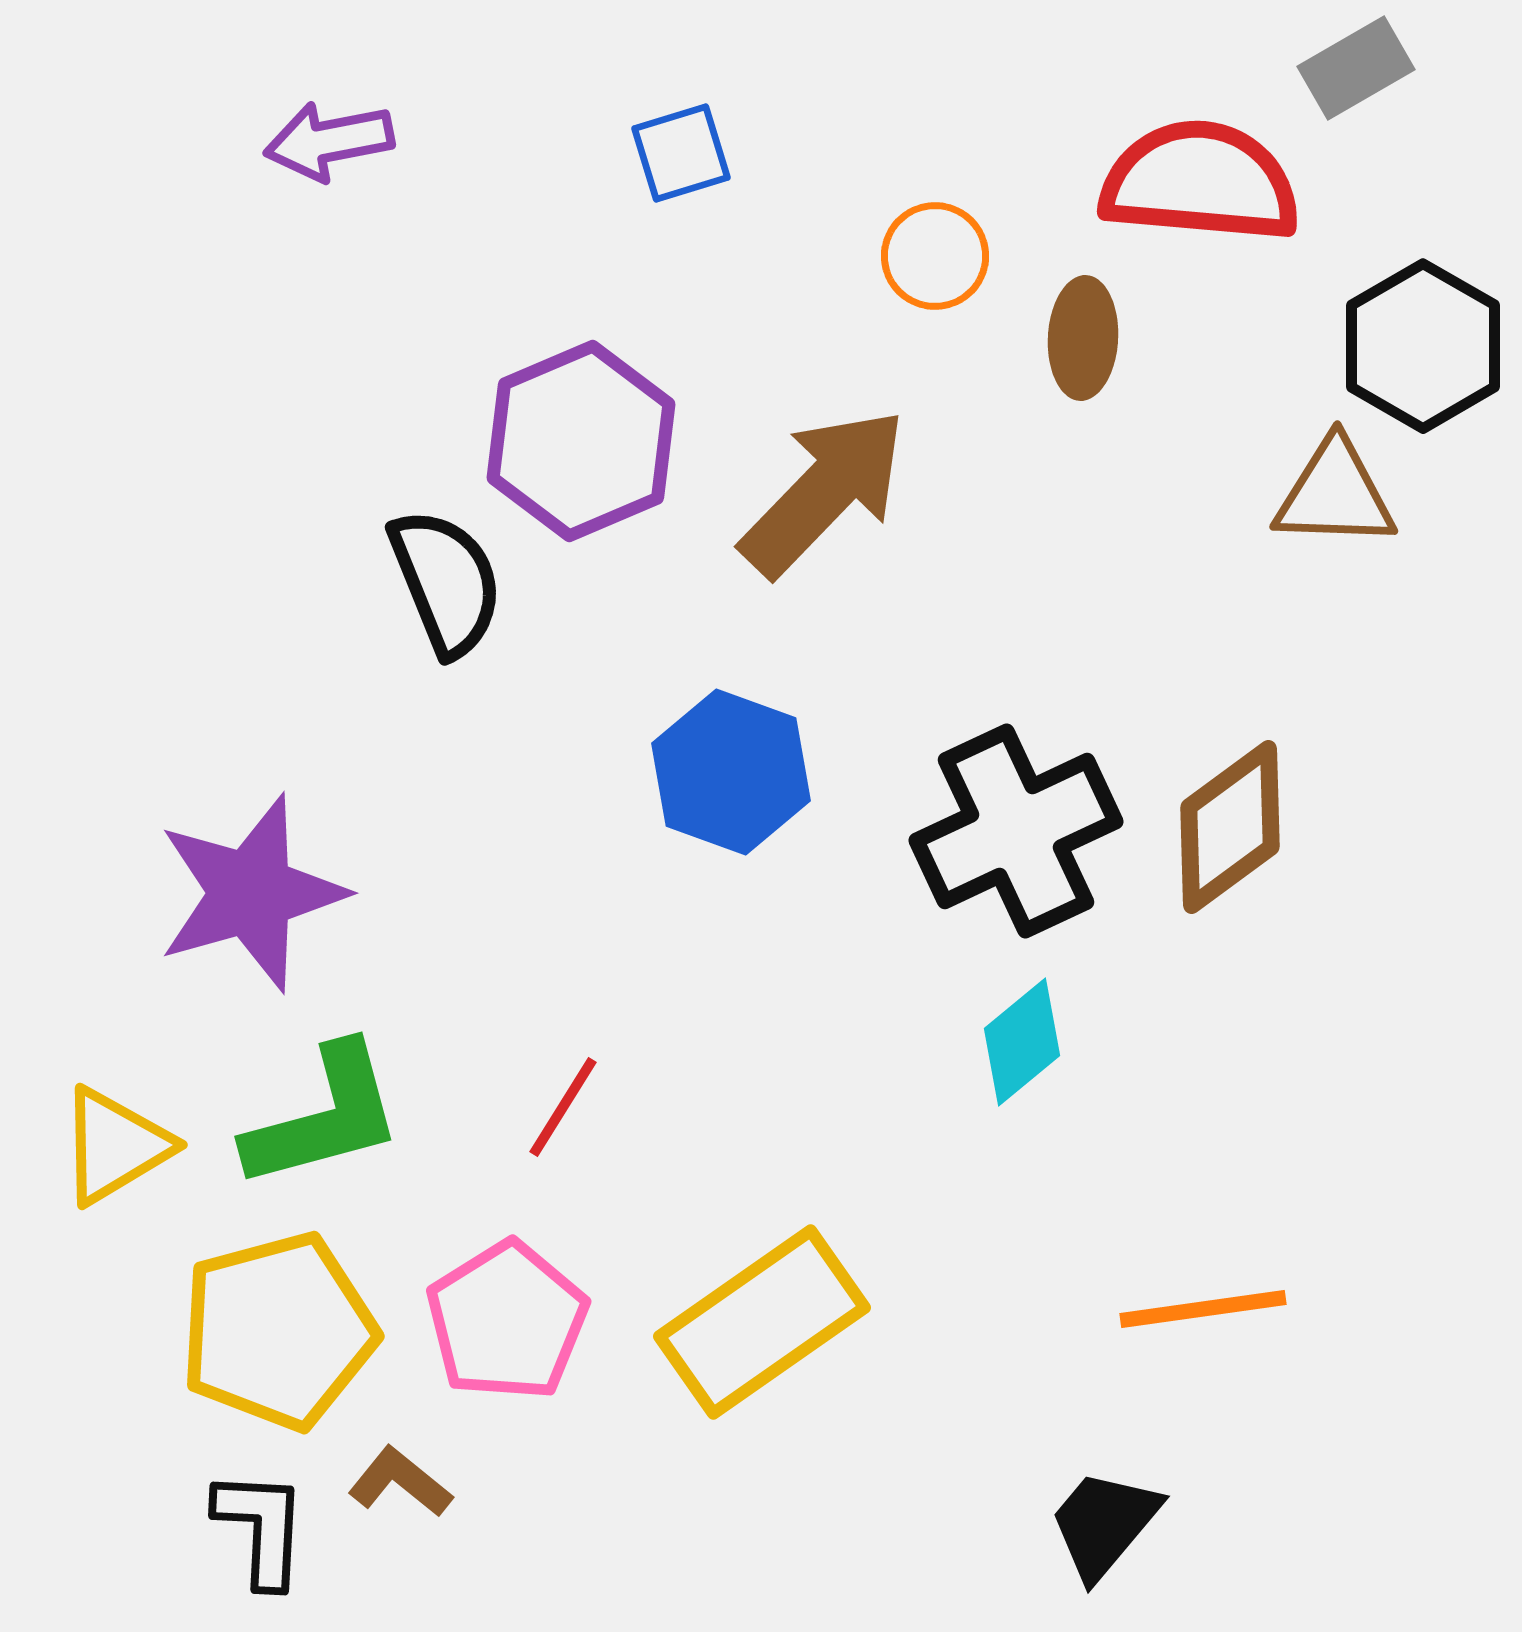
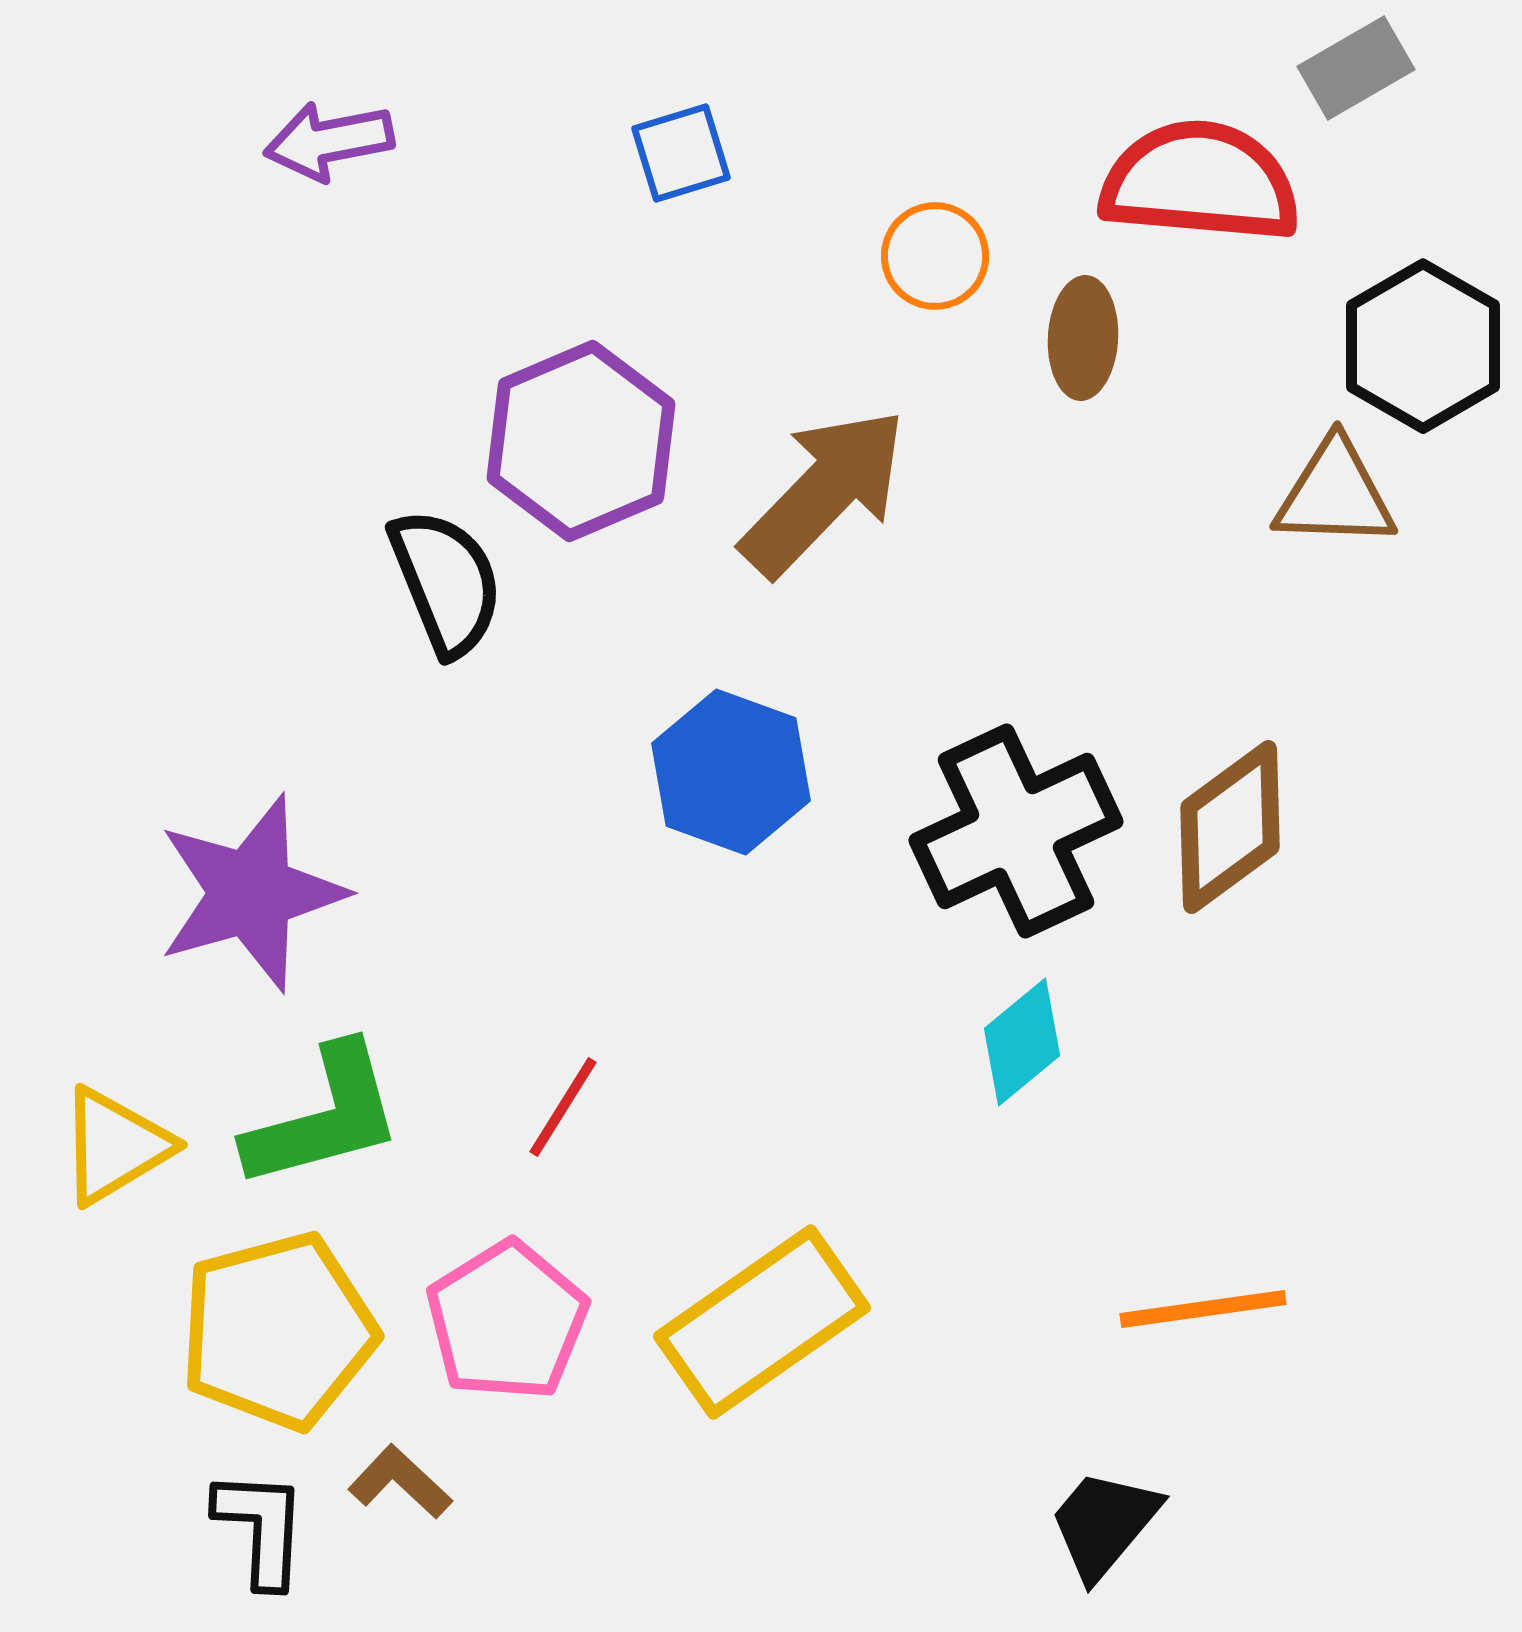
brown L-shape: rotated 4 degrees clockwise
